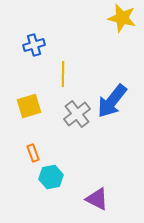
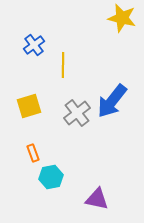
blue cross: rotated 20 degrees counterclockwise
yellow line: moved 9 px up
gray cross: moved 1 px up
purple triangle: rotated 15 degrees counterclockwise
